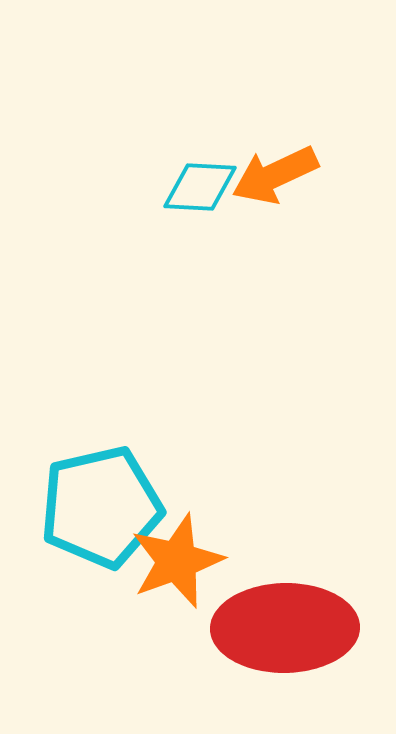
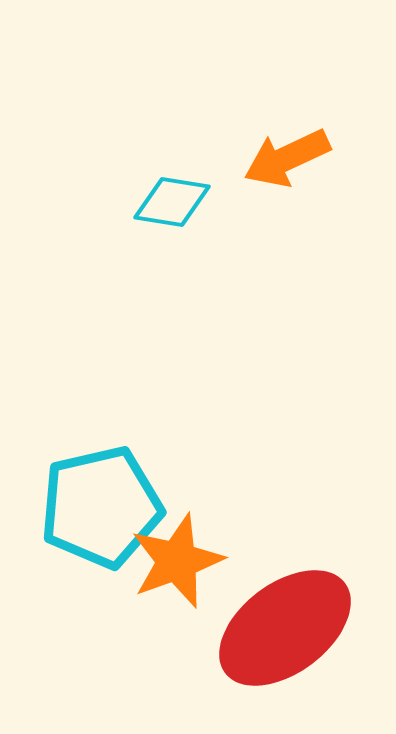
orange arrow: moved 12 px right, 17 px up
cyan diamond: moved 28 px left, 15 px down; rotated 6 degrees clockwise
red ellipse: rotated 36 degrees counterclockwise
